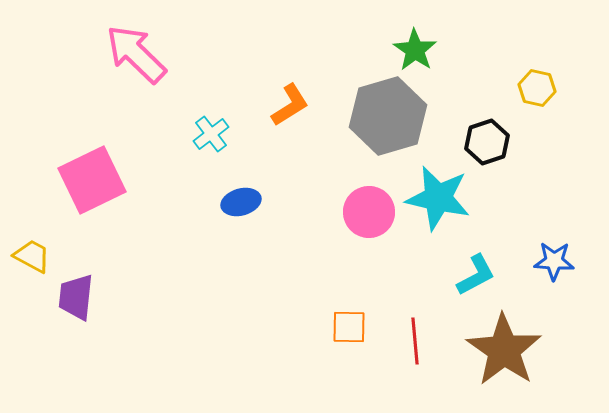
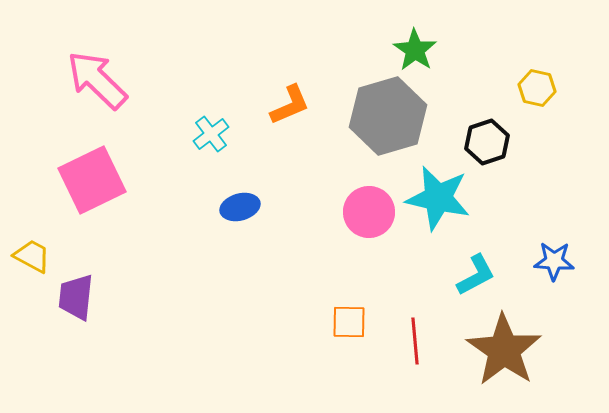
pink arrow: moved 39 px left, 26 px down
orange L-shape: rotated 9 degrees clockwise
blue ellipse: moved 1 px left, 5 px down
orange square: moved 5 px up
